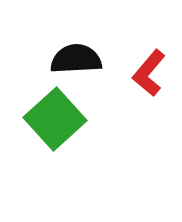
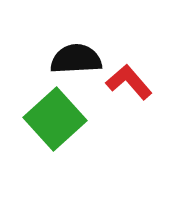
red L-shape: moved 20 px left, 9 px down; rotated 99 degrees clockwise
